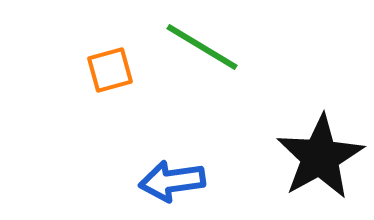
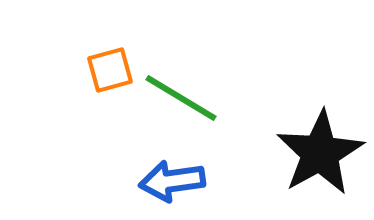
green line: moved 21 px left, 51 px down
black star: moved 4 px up
